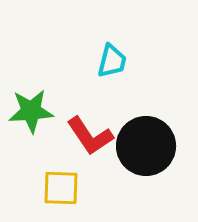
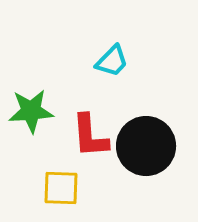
cyan trapezoid: rotated 30 degrees clockwise
red L-shape: rotated 30 degrees clockwise
